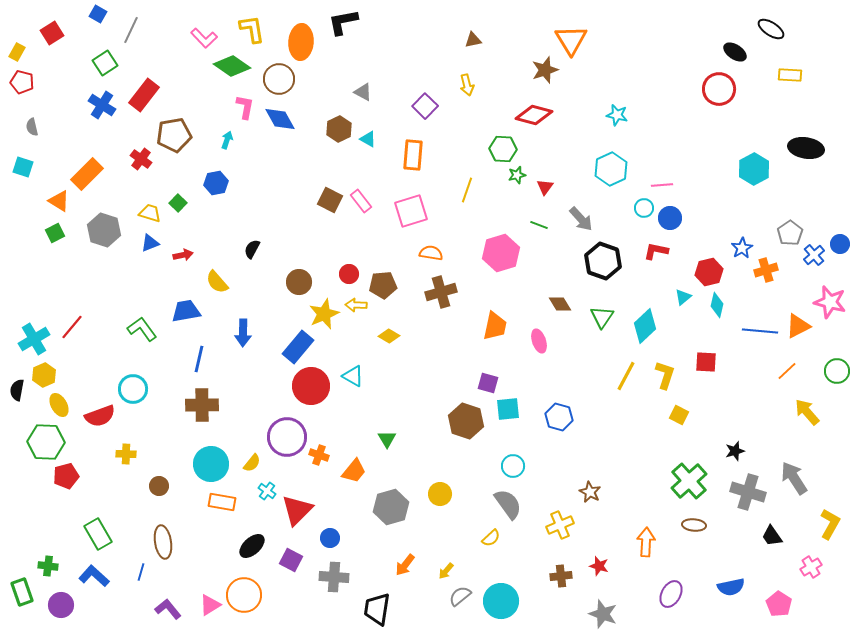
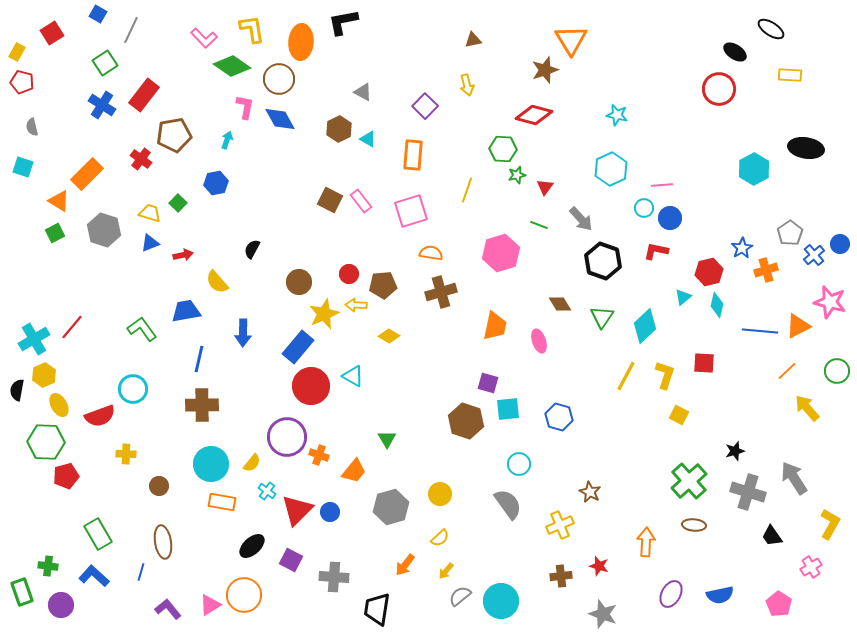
red square at (706, 362): moved 2 px left, 1 px down
yellow arrow at (807, 412): moved 4 px up
cyan circle at (513, 466): moved 6 px right, 2 px up
blue circle at (330, 538): moved 26 px up
yellow semicircle at (491, 538): moved 51 px left
blue semicircle at (731, 587): moved 11 px left, 8 px down
